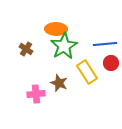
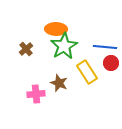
blue line: moved 3 px down; rotated 10 degrees clockwise
brown cross: rotated 16 degrees clockwise
